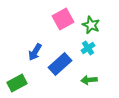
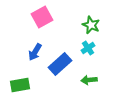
pink square: moved 21 px left, 2 px up
green rectangle: moved 3 px right, 2 px down; rotated 18 degrees clockwise
